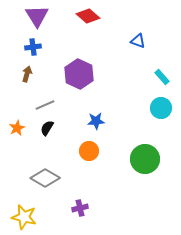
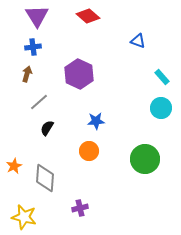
gray line: moved 6 px left, 3 px up; rotated 18 degrees counterclockwise
orange star: moved 3 px left, 38 px down
gray diamond: rotated 64 degrees clockwise
